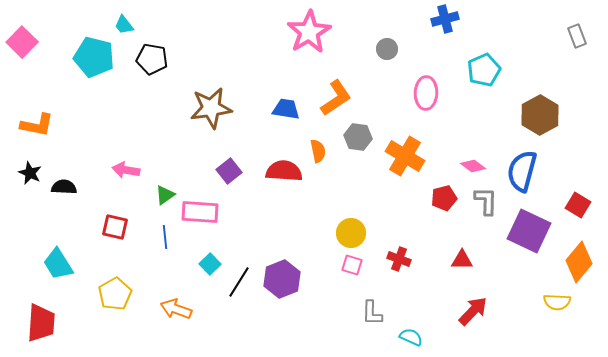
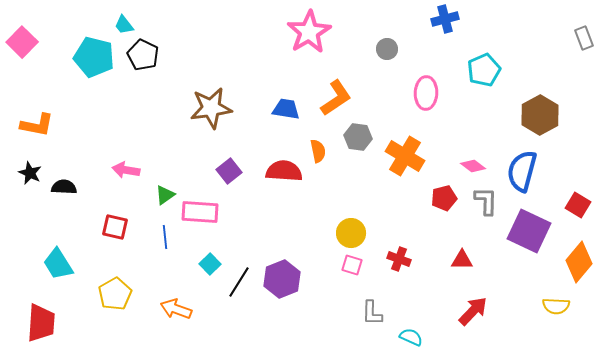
gray rectangle at (577, 36): moved 7 px right, 2 px down
black pentagon at (152, 59): moved 9 px left, 4 px up; rotated 16 degrees clockwise
yellow semicircle at (557, 302): moved 1 px left, 4 px down
